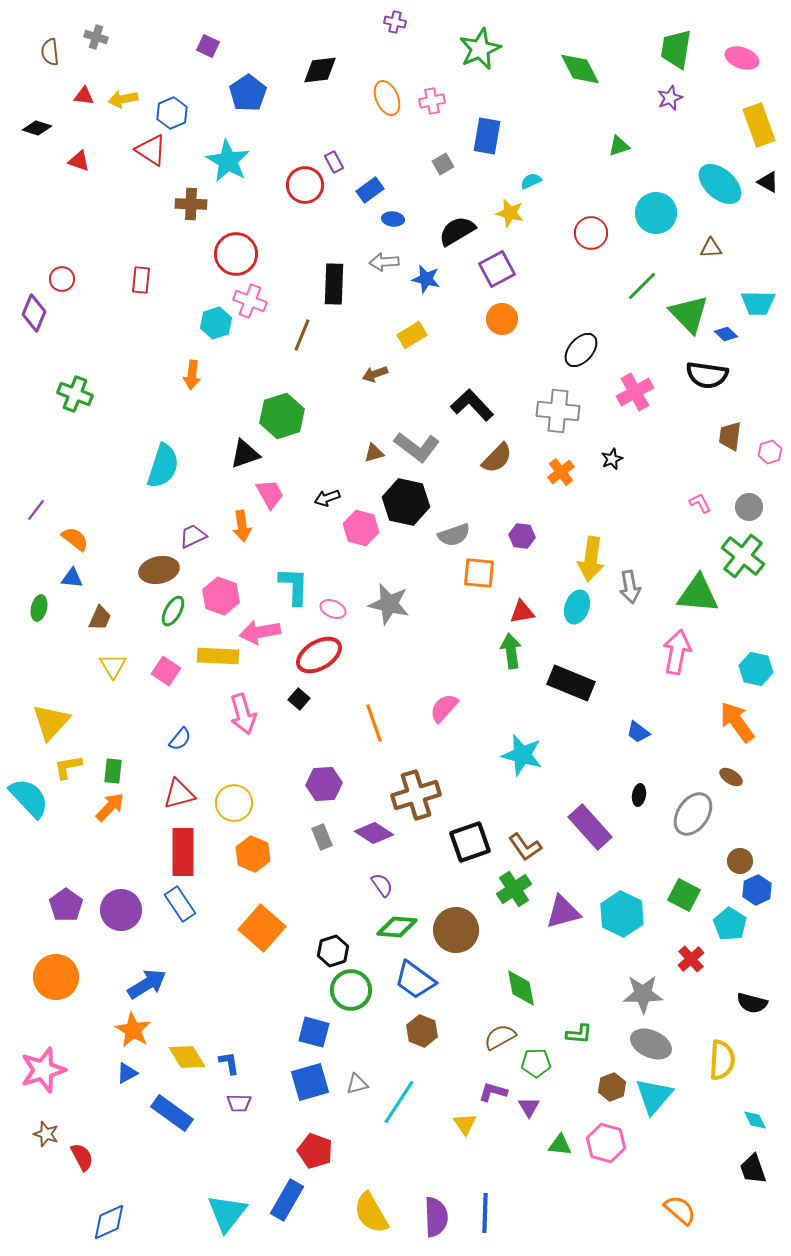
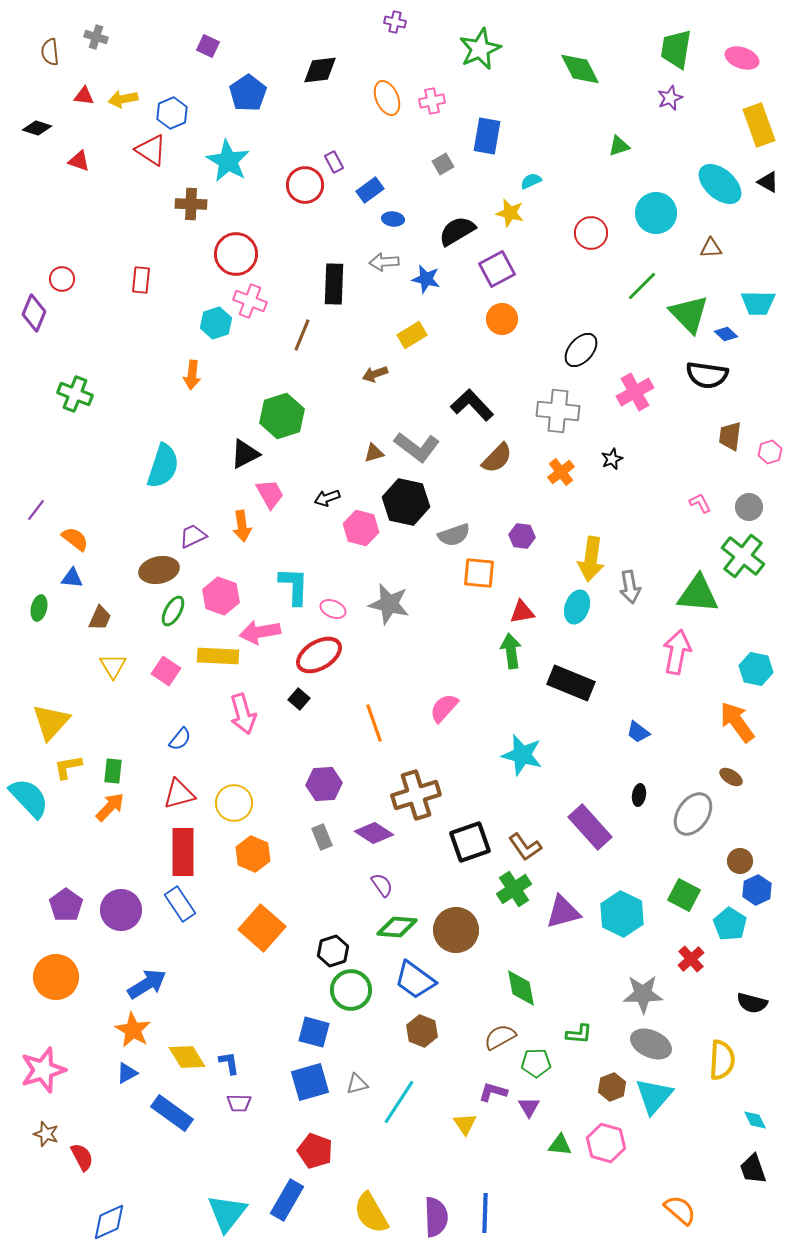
black triangle at (245, 454): rotated 8 degrees counterclockwise
